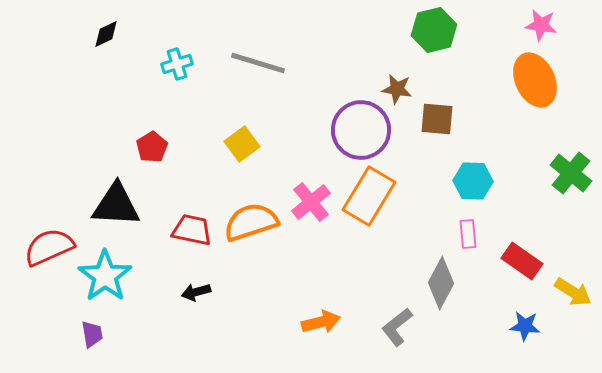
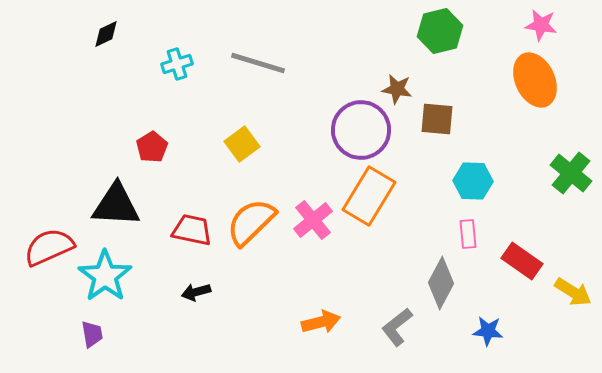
green hexagon: moved 6 px right, 1 px down
pink cross: moved 2 px right, 18 px down
orange semicircle: rotated 26 degrees counterclockwise
blue star: moved 37 px left, 5 px down
